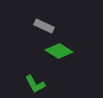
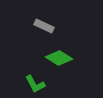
green diamond: moved 7 px down
